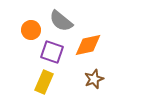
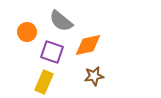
orange circle: moved 4 px left, 2 px down
brown star: moved 3 px up; rotated 12 degrees clockwise
